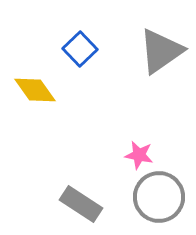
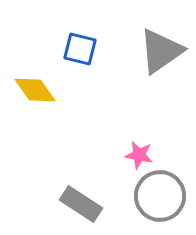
blue square: rotated 32 degrees counterclockwise
gray circle: moved 1 px right, 1 px up
